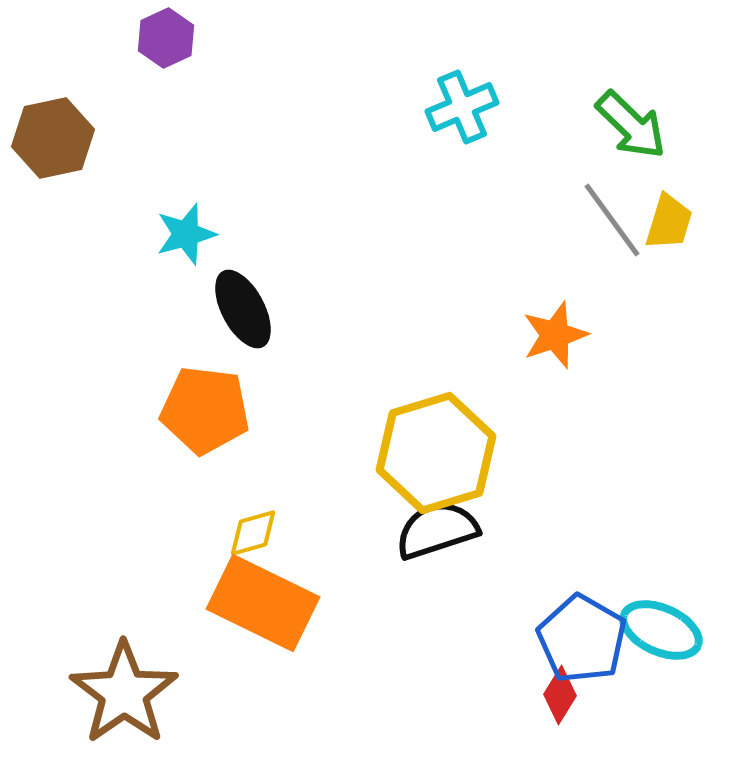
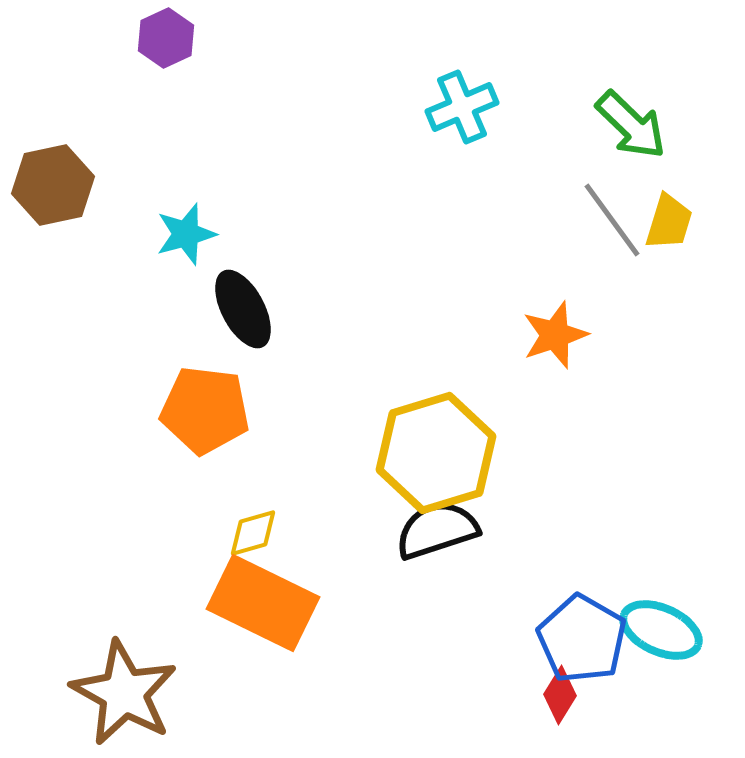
brown hexagon: moved 47 px down
brown star: rotated 8 degrees counterclockwise
